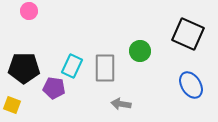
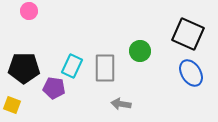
blue ellipse: moved 12 px up
